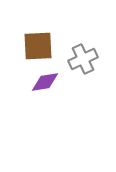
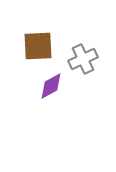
purple diamond: moved 6 px right, 4 px down; rotated 20 degrees counterclockwise
